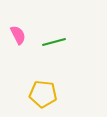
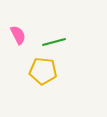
yellow pentagon: moved 23 px up
